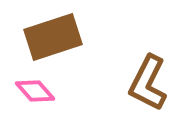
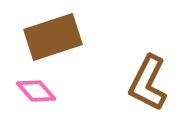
pink diamond: moved 1 px right
